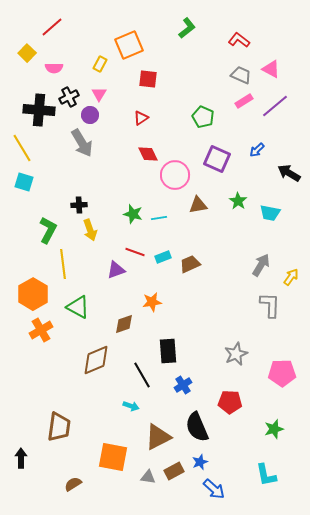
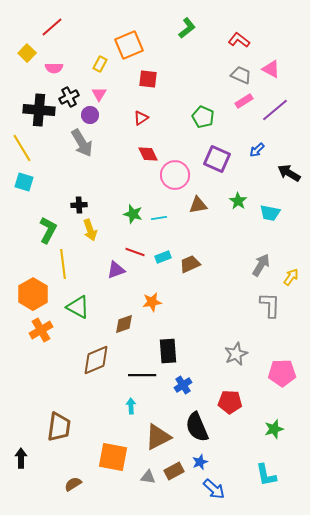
purple line at (275, 106): moved 4 px down
black line at (142, 375): rotated 60 degrees counterclockwise
cyan arrow at (131, 406): rotated 112 degrees counterclockwise
